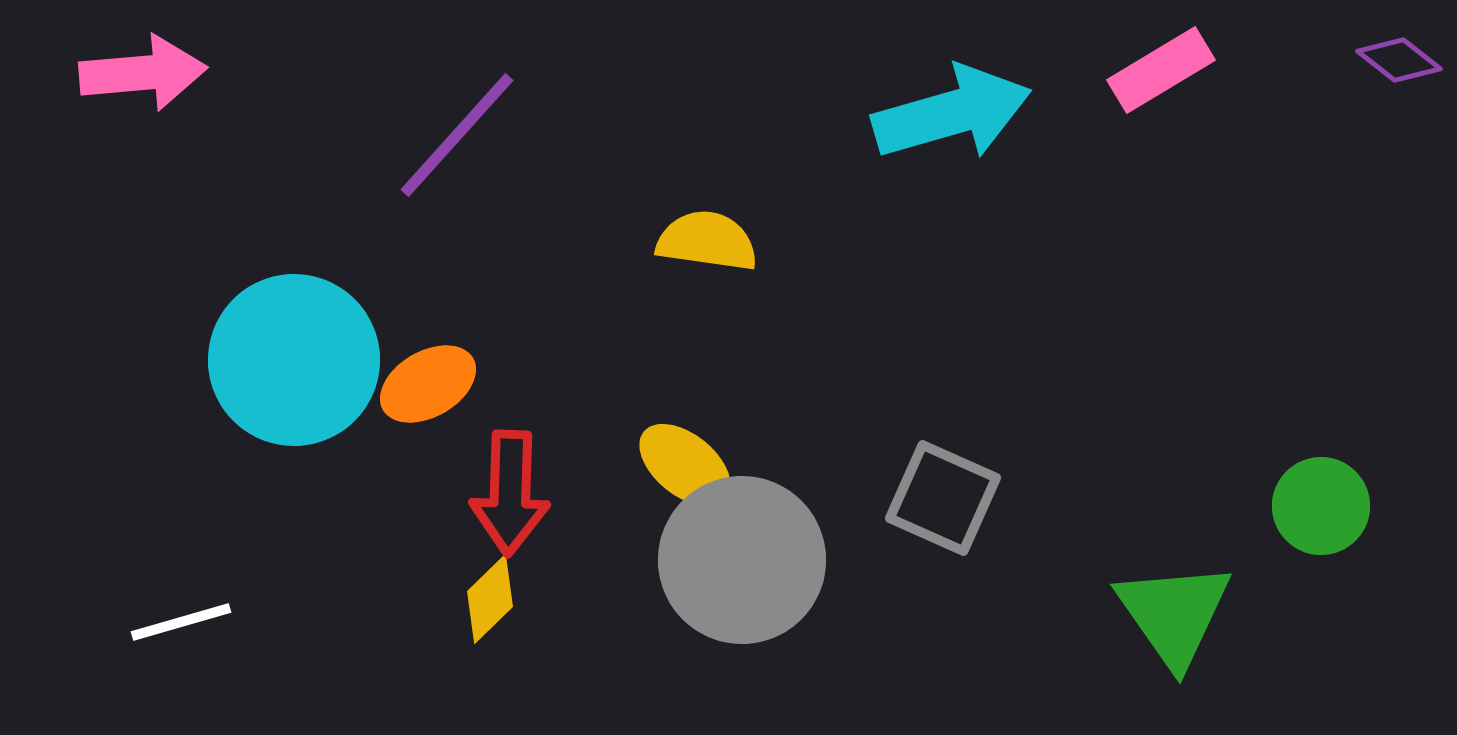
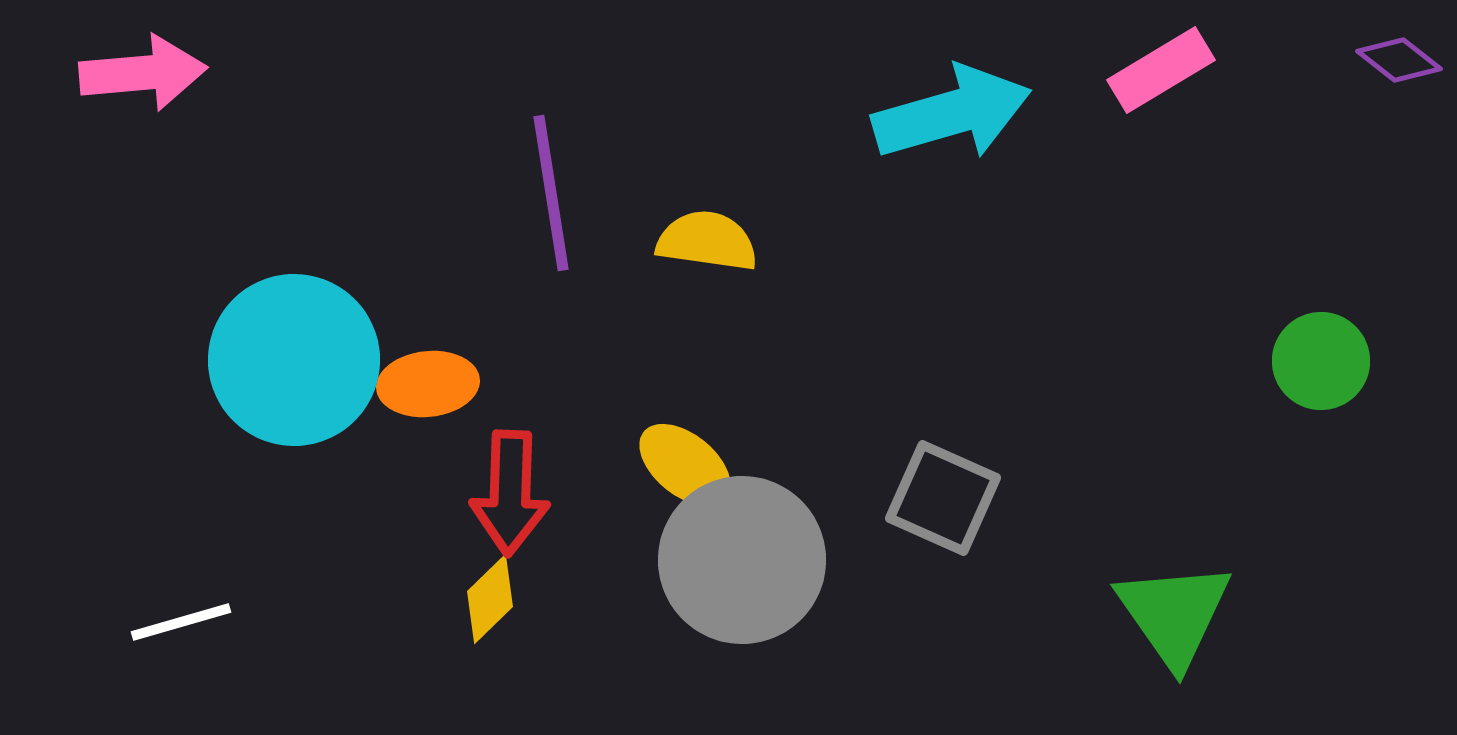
purple line: moved 94 px right, 58 px down; rotated 51 degrees counterclockwise
orange ellipse: rotated 24 degrees clockwise
green circle: moved 145 px up
